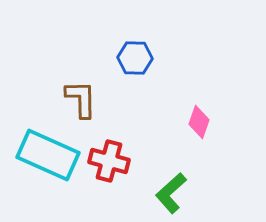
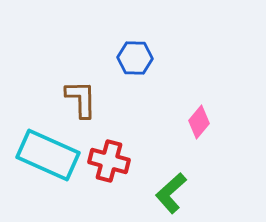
pink diamond: rotated 20 degrees clockwise
